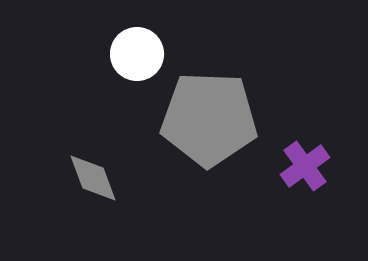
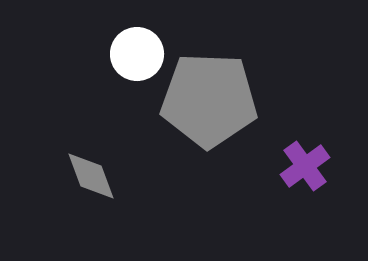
gray pentagon: moved 19 px up
gray diamond: moved 2 px left, 2 px up
